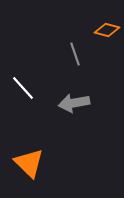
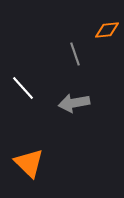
orange diamond: rotated 20 degrees counterclockwise
